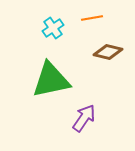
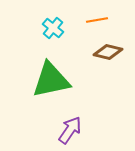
orange line: moved 5 px right, 2 px down
cyan cross: rotated 15 degrees counterclockwise
purple arrow: moved 14 px left, 12 px down
